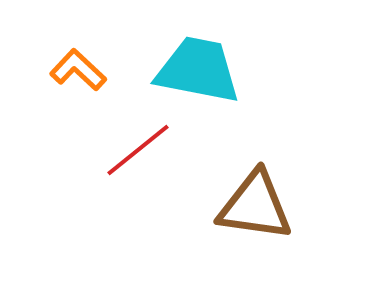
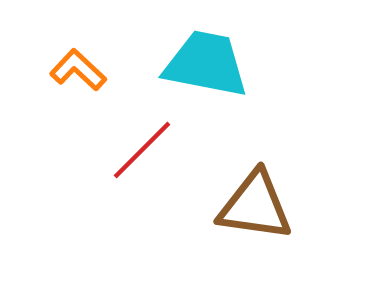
cyan trapezoid: moved 8 px right, 6 px up
red line: moved 4 px right; rotated 6 degrees counterclockwise
